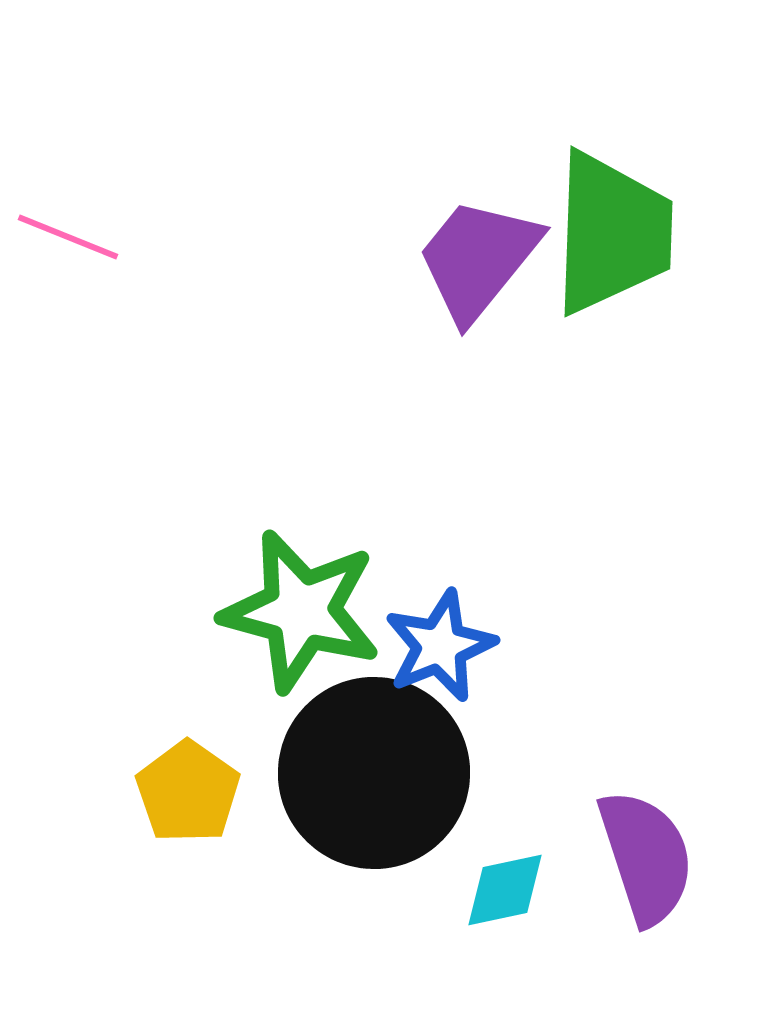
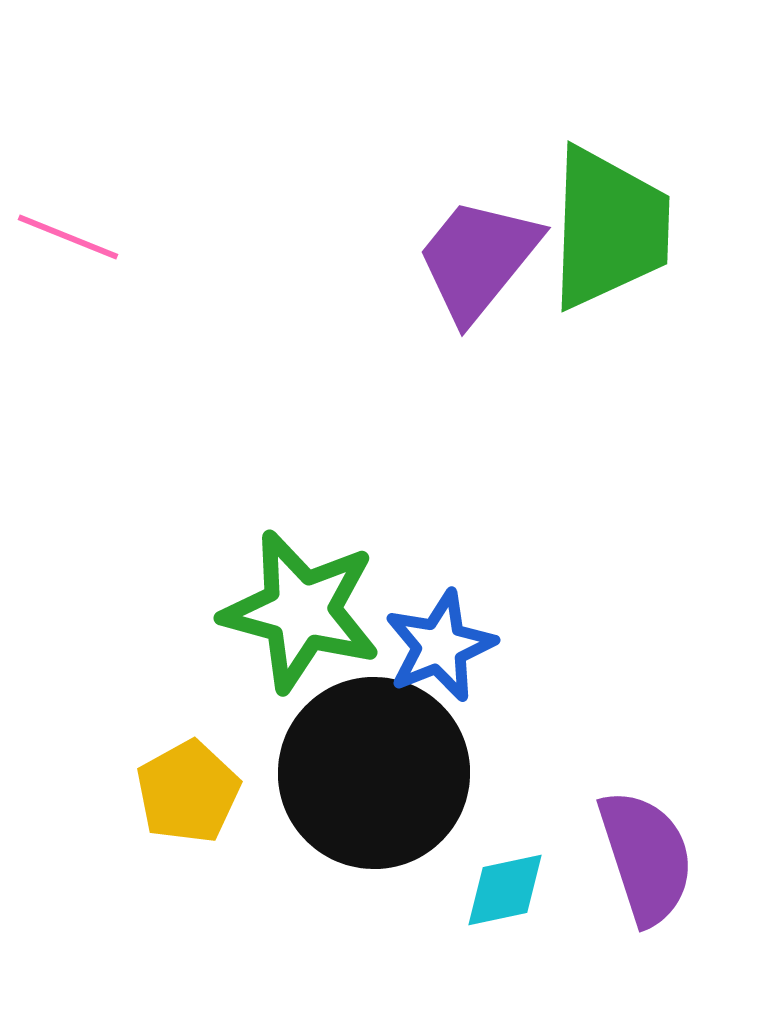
green trapezoid: moved 3 px left, 5 px up
yellow pentagon: rotated 8 degrees clockwise
